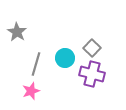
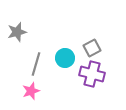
gray star: rotated 24 degrees clockwise
gray square: rotated 18 degrees clockwise
